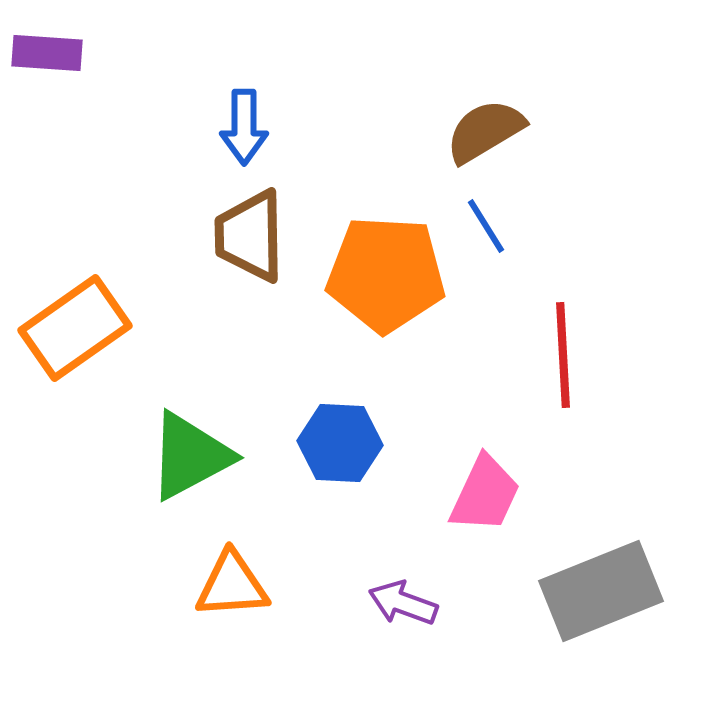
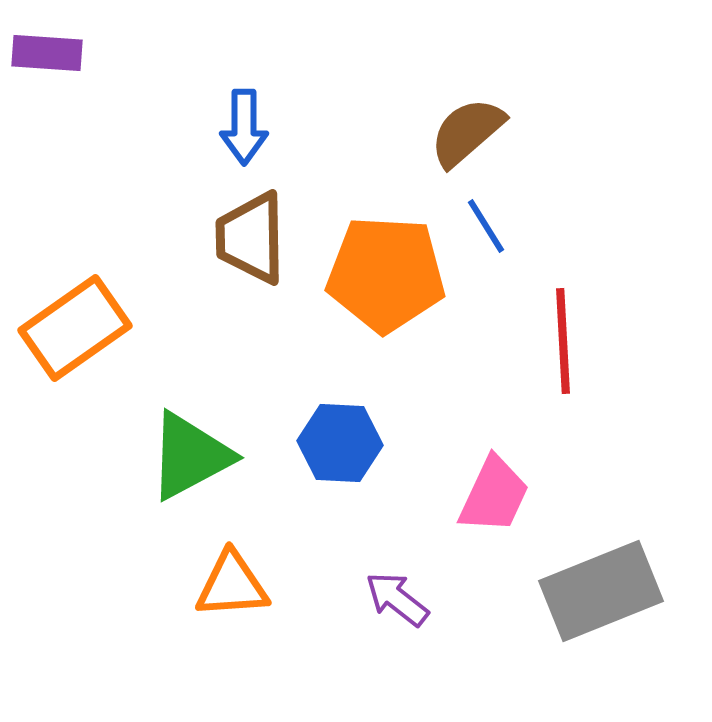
brown semicircle: moved 18 px left, 1 px down; rotated 10 degrees counterclockwise
brown trapezoid: moved 1 px right, 2 px down
red line: moved 14 px up
pink trapezoid: moved 9 px right, 1 px down
purple arrow: moved 6 px left, 4 px up; rotated 18 degrees clockwise
